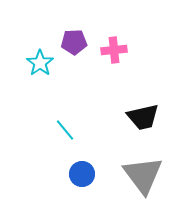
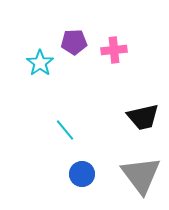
gray triangle: moved 2 px left
